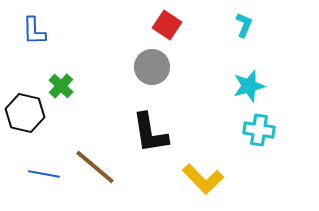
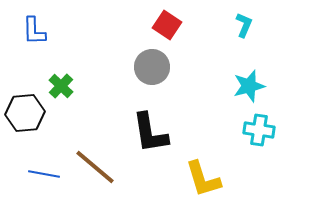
black hexagon: rotated 18 degrees counterclockwise
yellow L-shape: rotated 27 degrees clockwise
